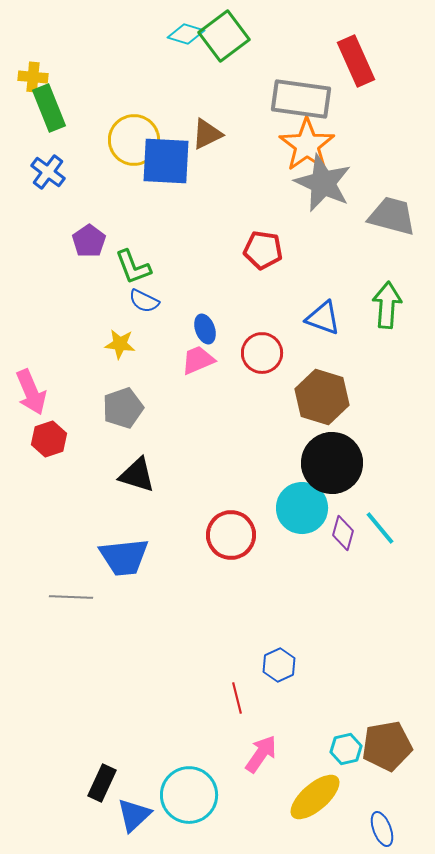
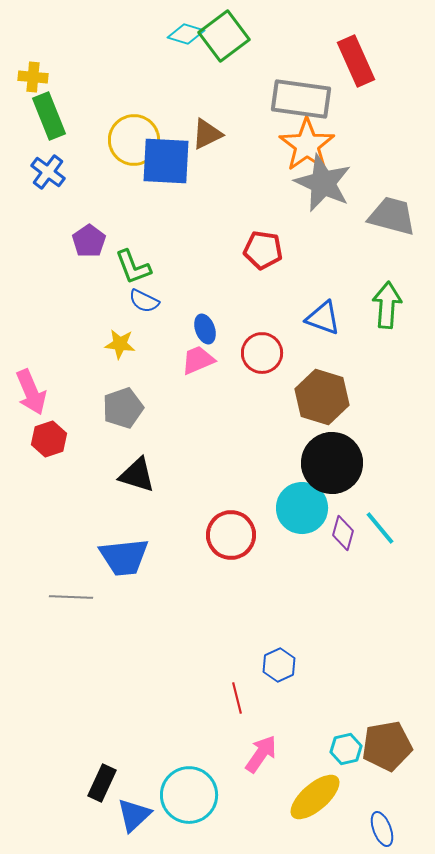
green rectangle at (49, 108): moved 8 px down
